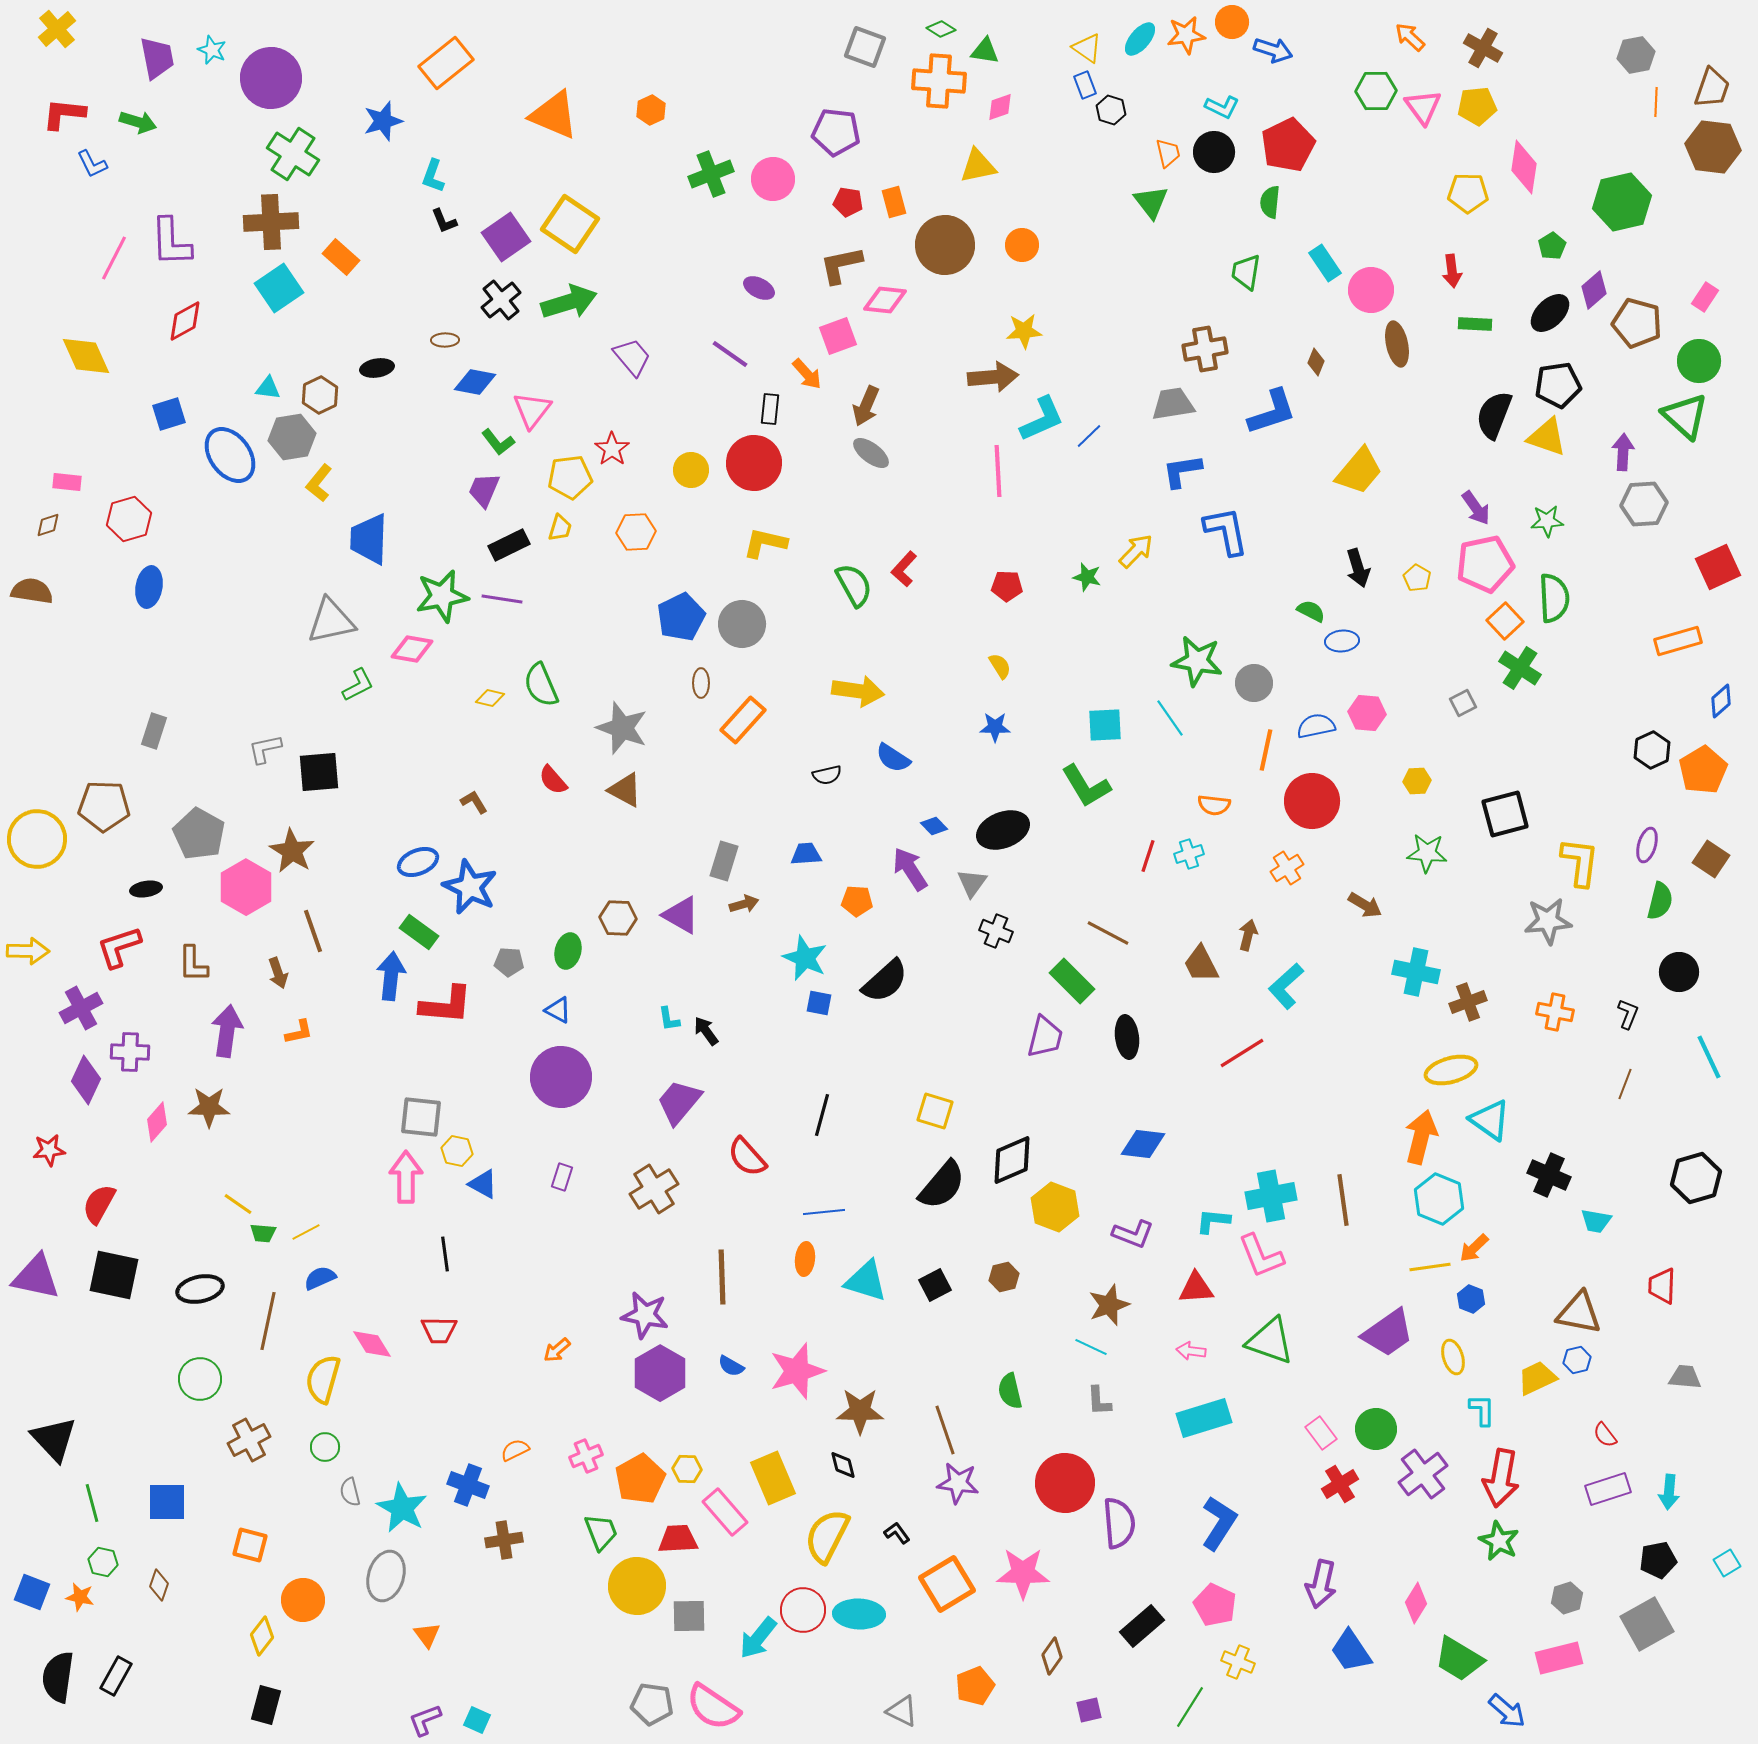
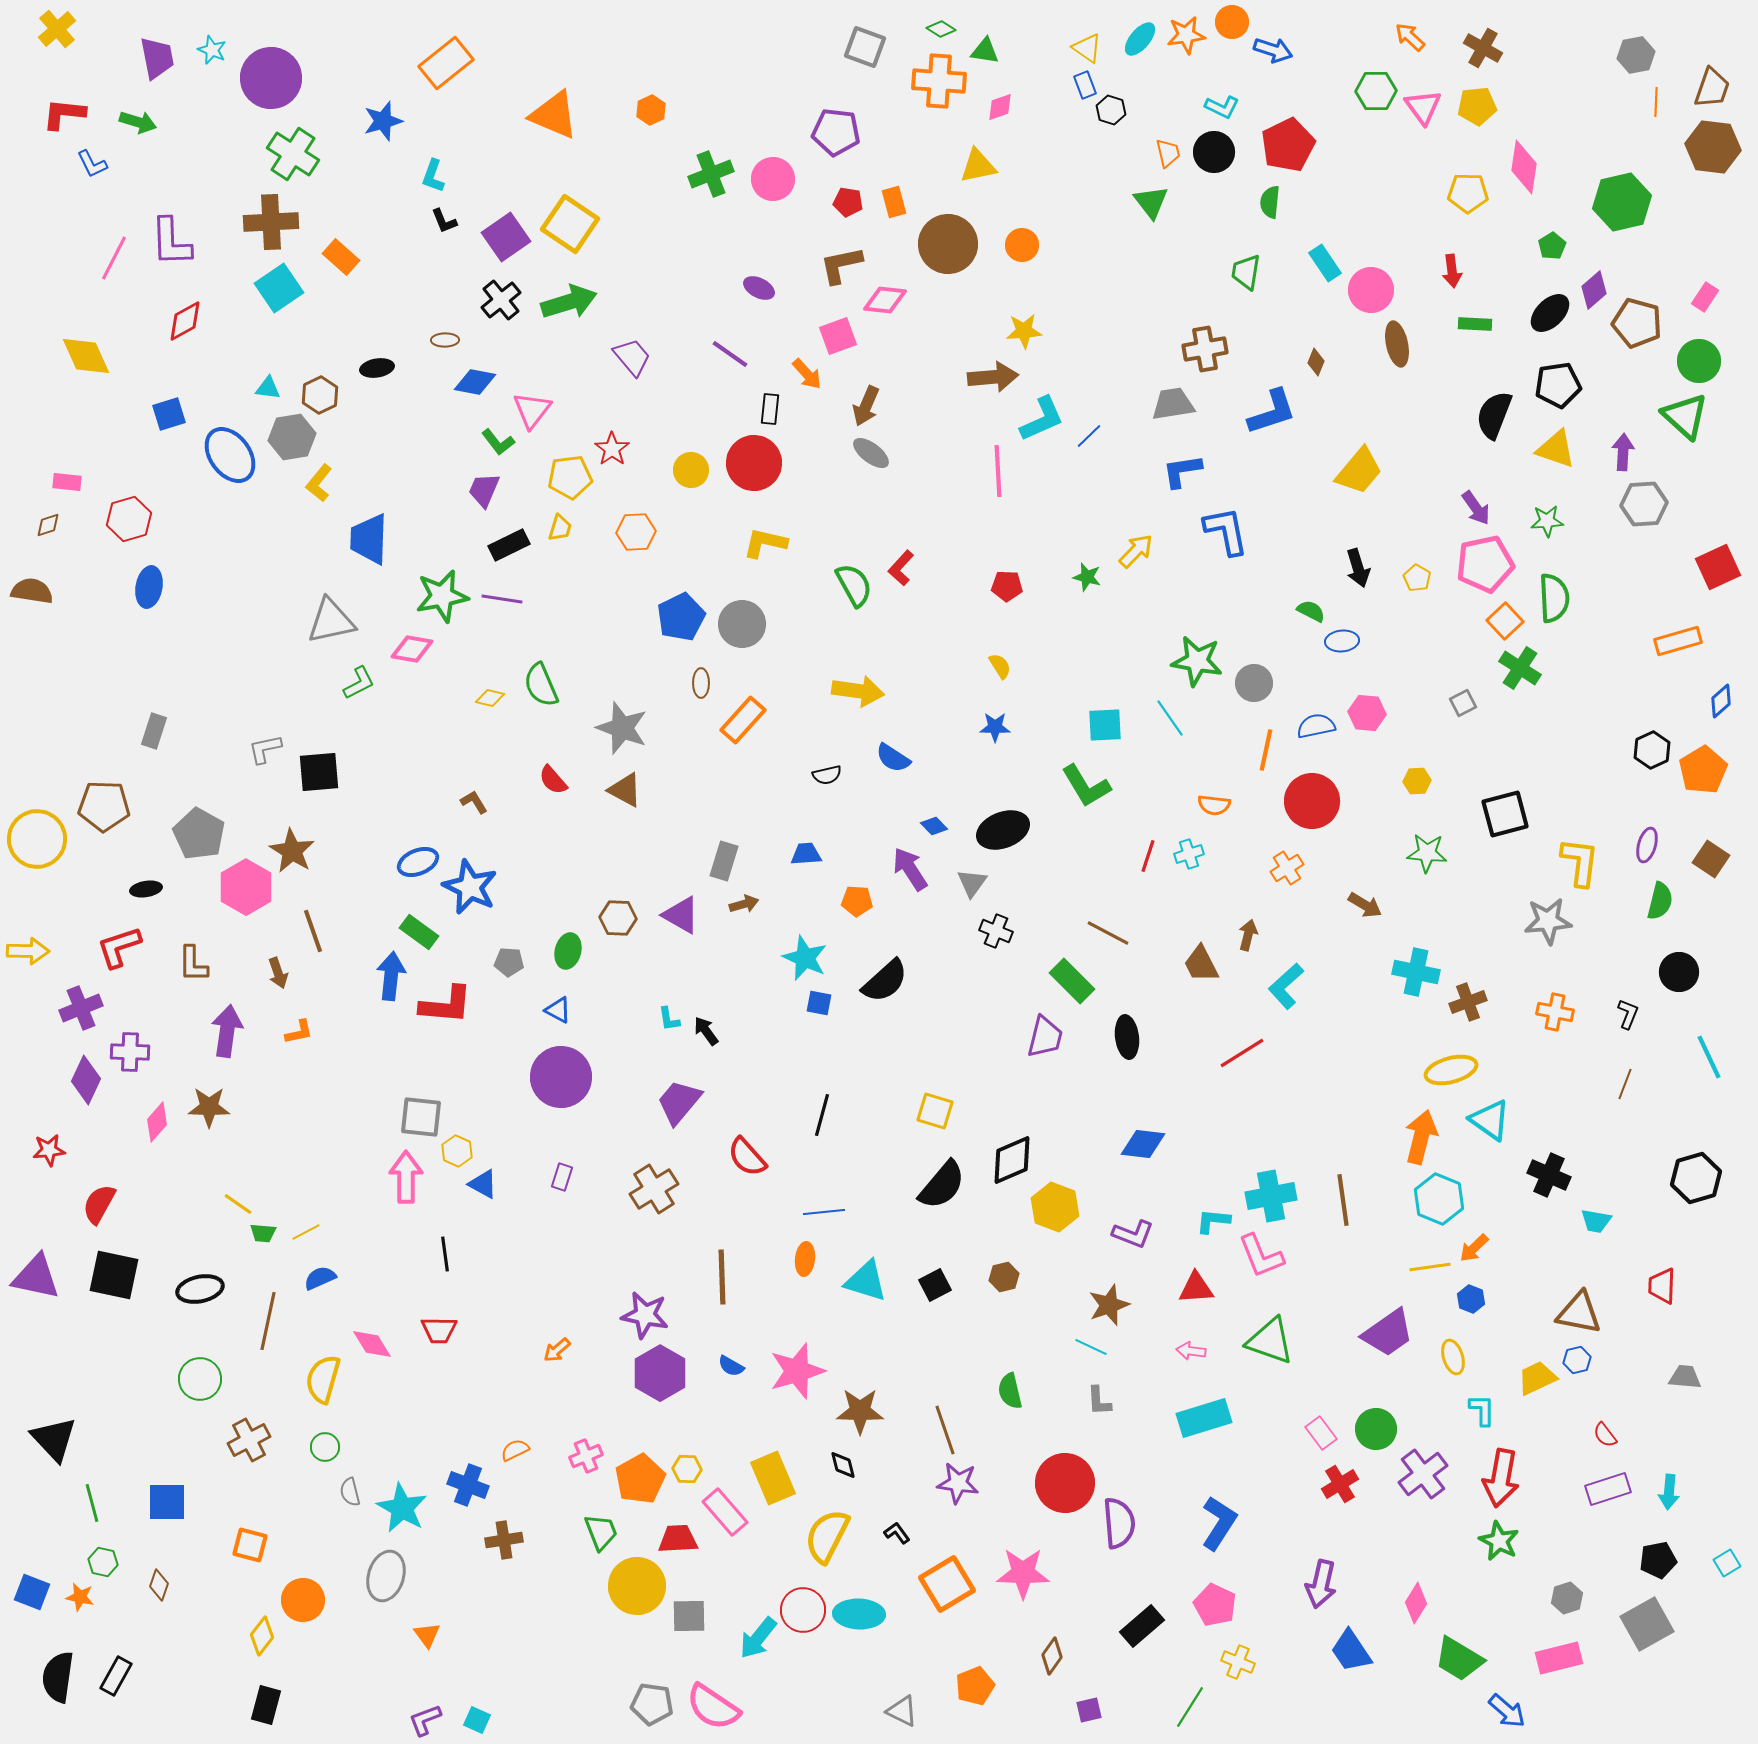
brown circle at (945, 245): moved 3 px right, 1 px up
yellow triangle at (1547, 437): moved 9 px right, 12 px down
red L-shape at (904, 569): moved 3 px left, 1 px up
green L-shape at (358, 685): moved 1 px right, 2 px up
purple cross at (81, 1008): rotated 6 degrees clockwise
yellow hexagon at (457, 1151): rotated 12 degrees clockwise
